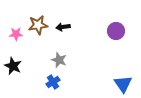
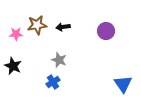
brown star: moved 1 px left
purple circle: moved 10 px left
